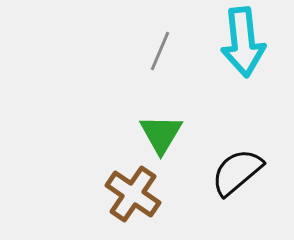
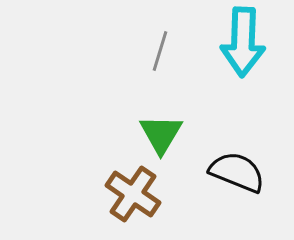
cyan arrow: rotated 8 degrees clockwise
gray line: rotated 6 degrees counterclockwise
black semicircle: rotated 62 degrees clockwise
